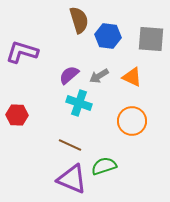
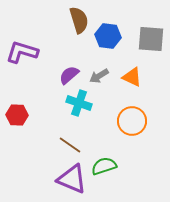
brown line: rotated 10 degrees clockwise
